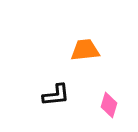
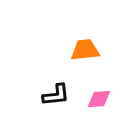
pink diamond: moved 10 px left, 6 px up; rotated 70 degrees clockwise
